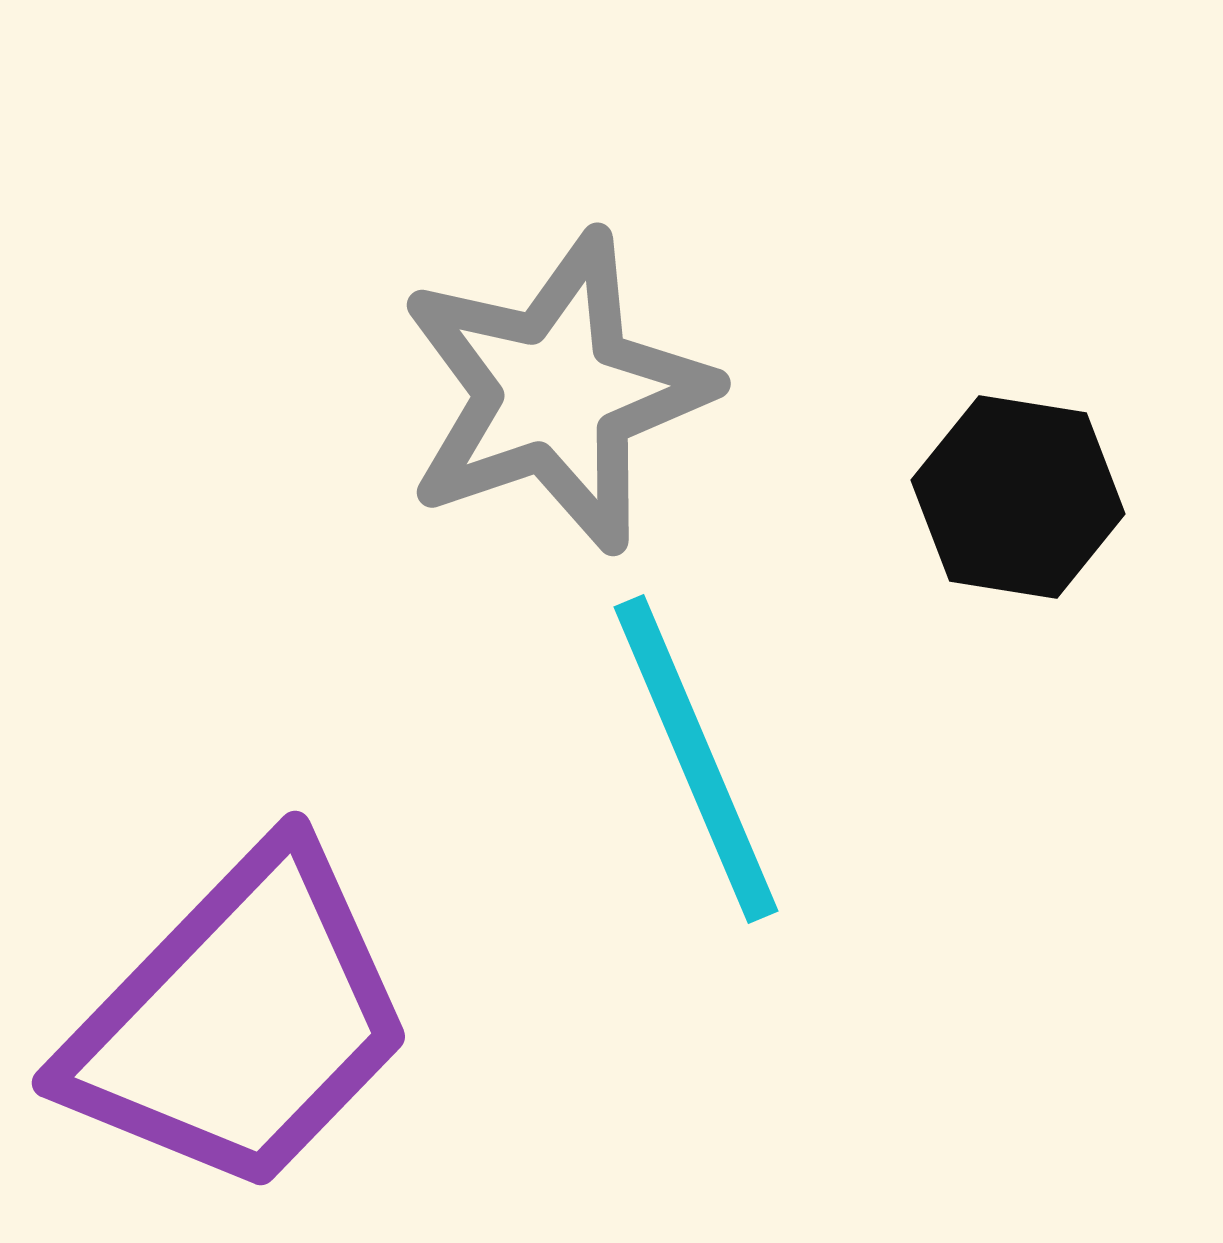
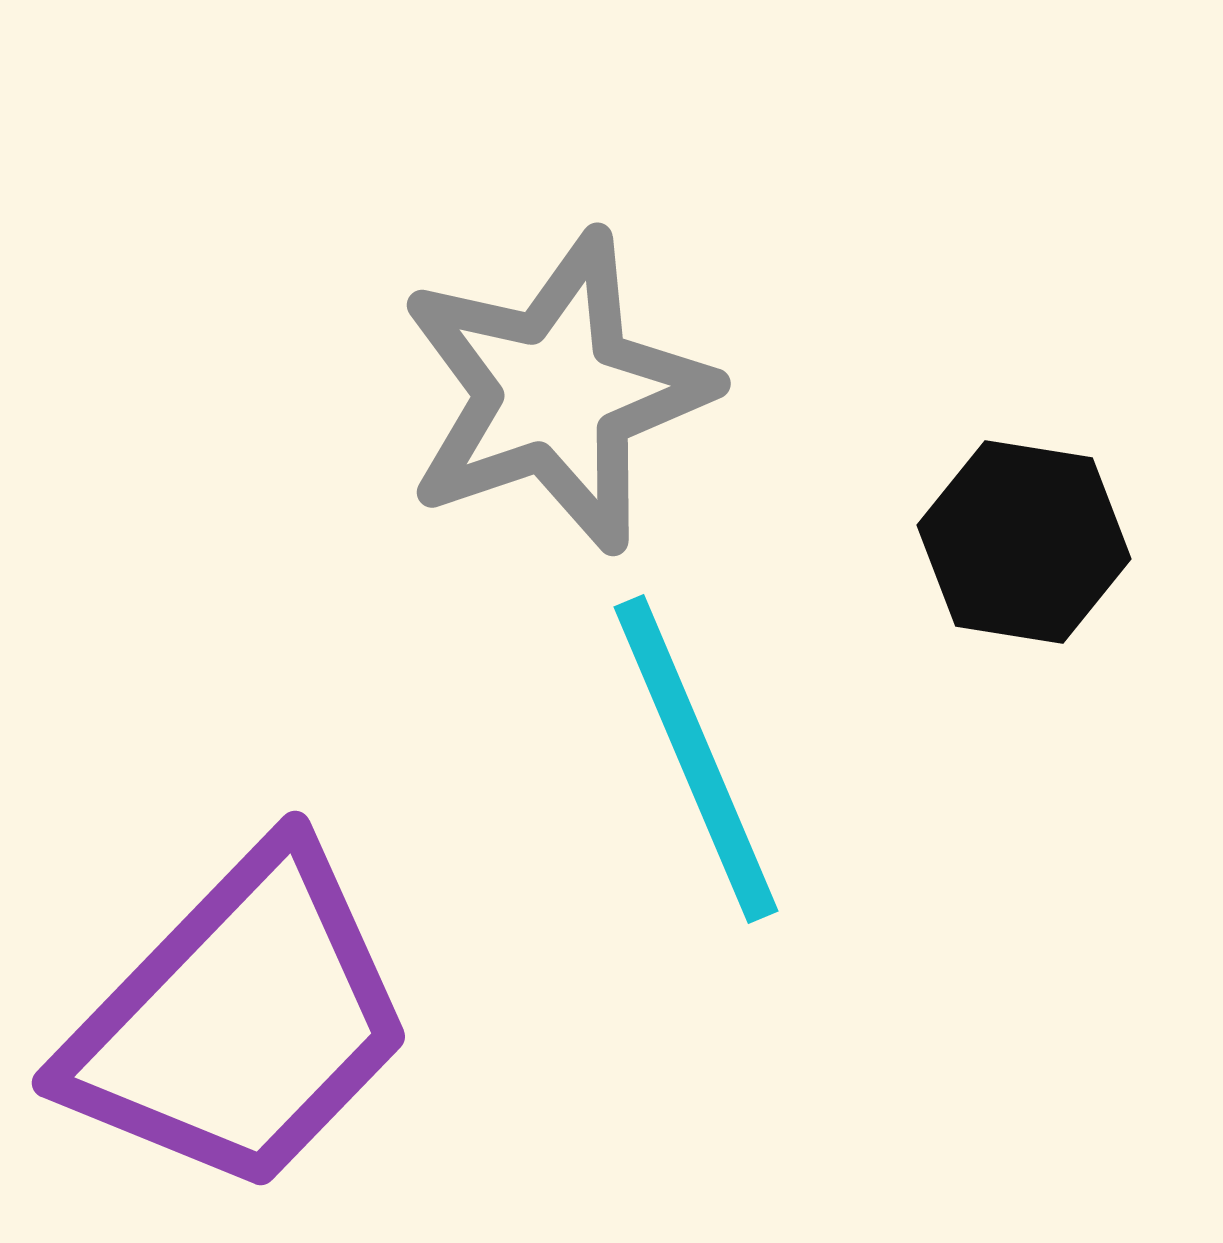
black hexagon: moved 6 px right, 45 px down
